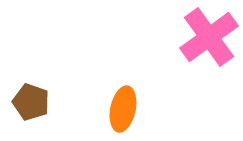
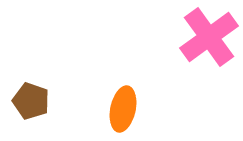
brown pentagon: moved 1 px up
